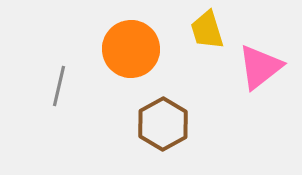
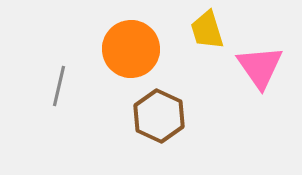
pink triangle: rotated 27 degrees counterclockwise
brown hexagon: moved 4 px left, 8 px up; rotated 6 degrees counterclockwise
